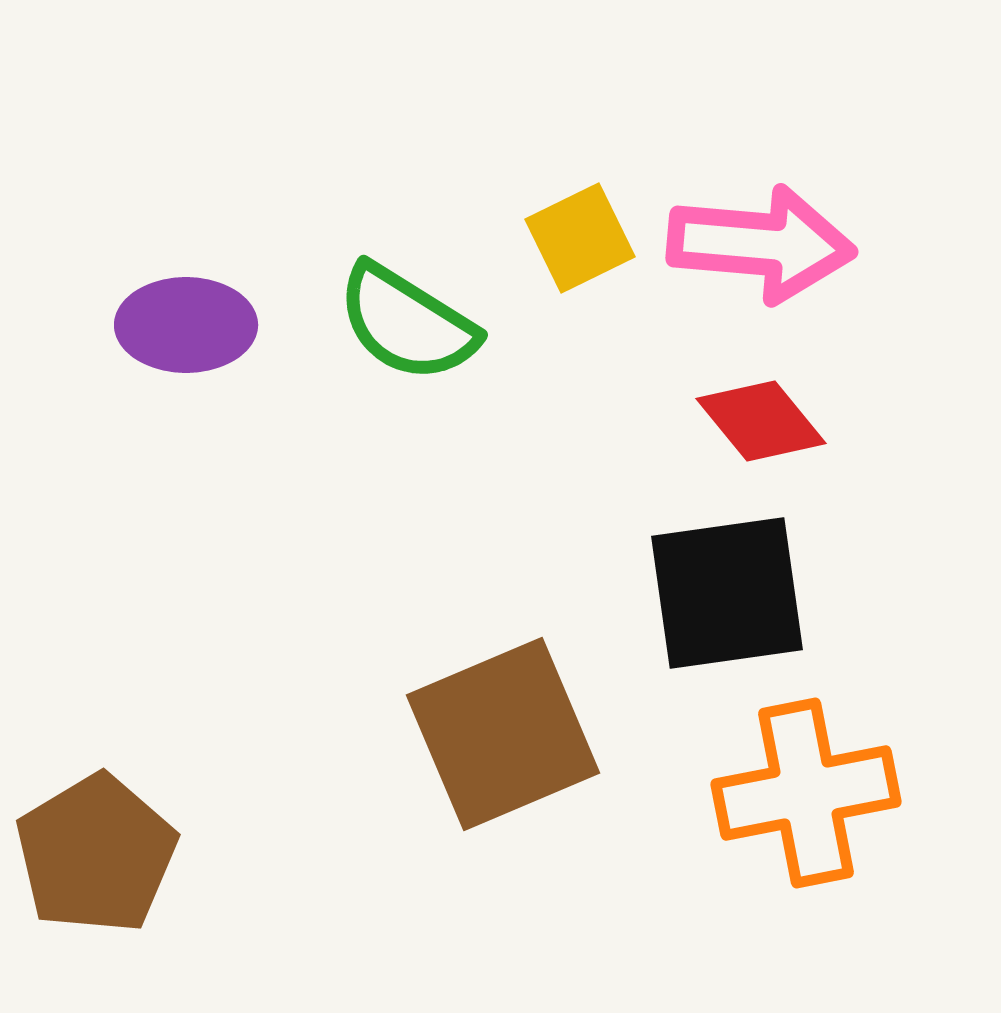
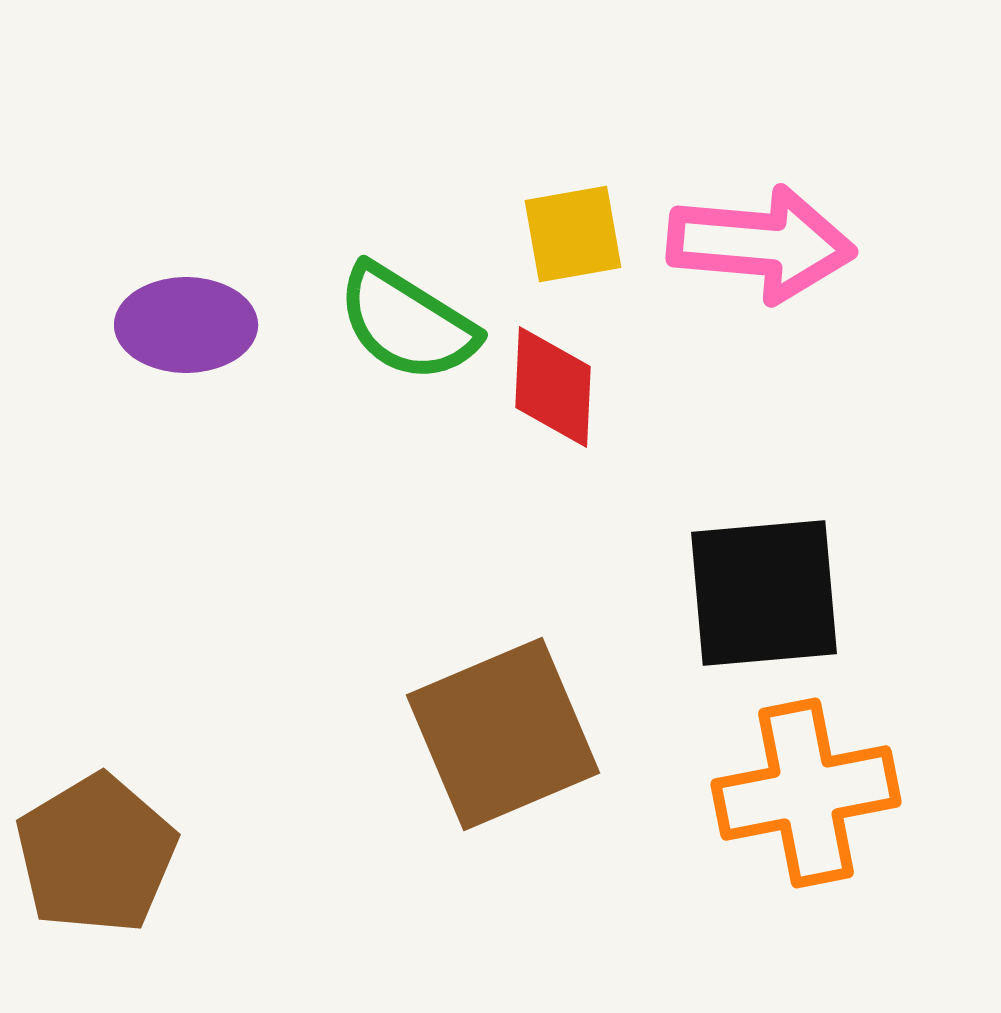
yellow square: moved 7 px left, 4 px up; rotated 16 degrees clockwise
red diamond: moved 208 px left, 34 px up; rotated 42 degrees clockwise
black square: moved 37 px right; rotated 3 degrees clockwise
